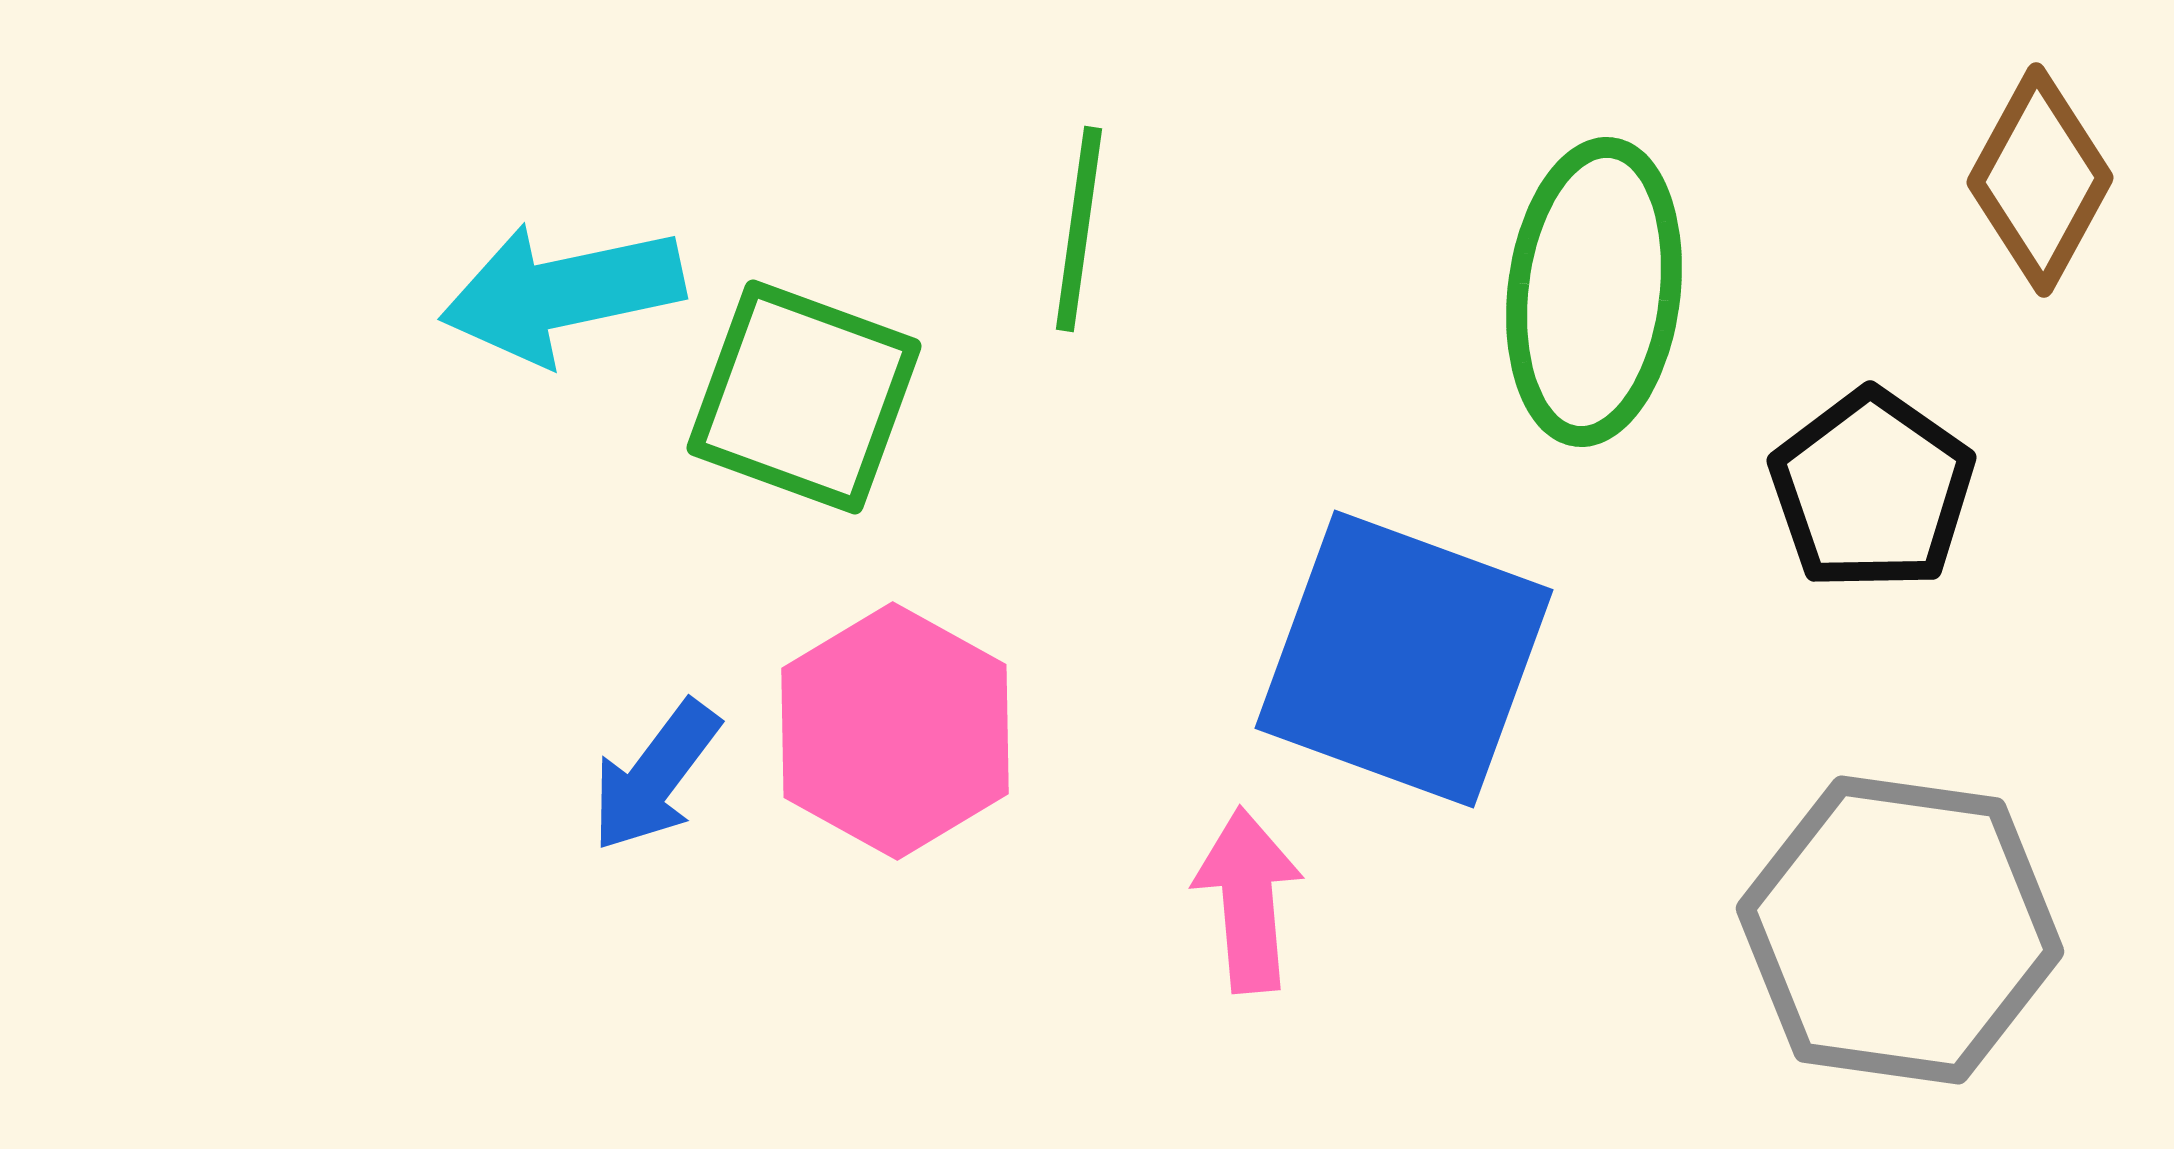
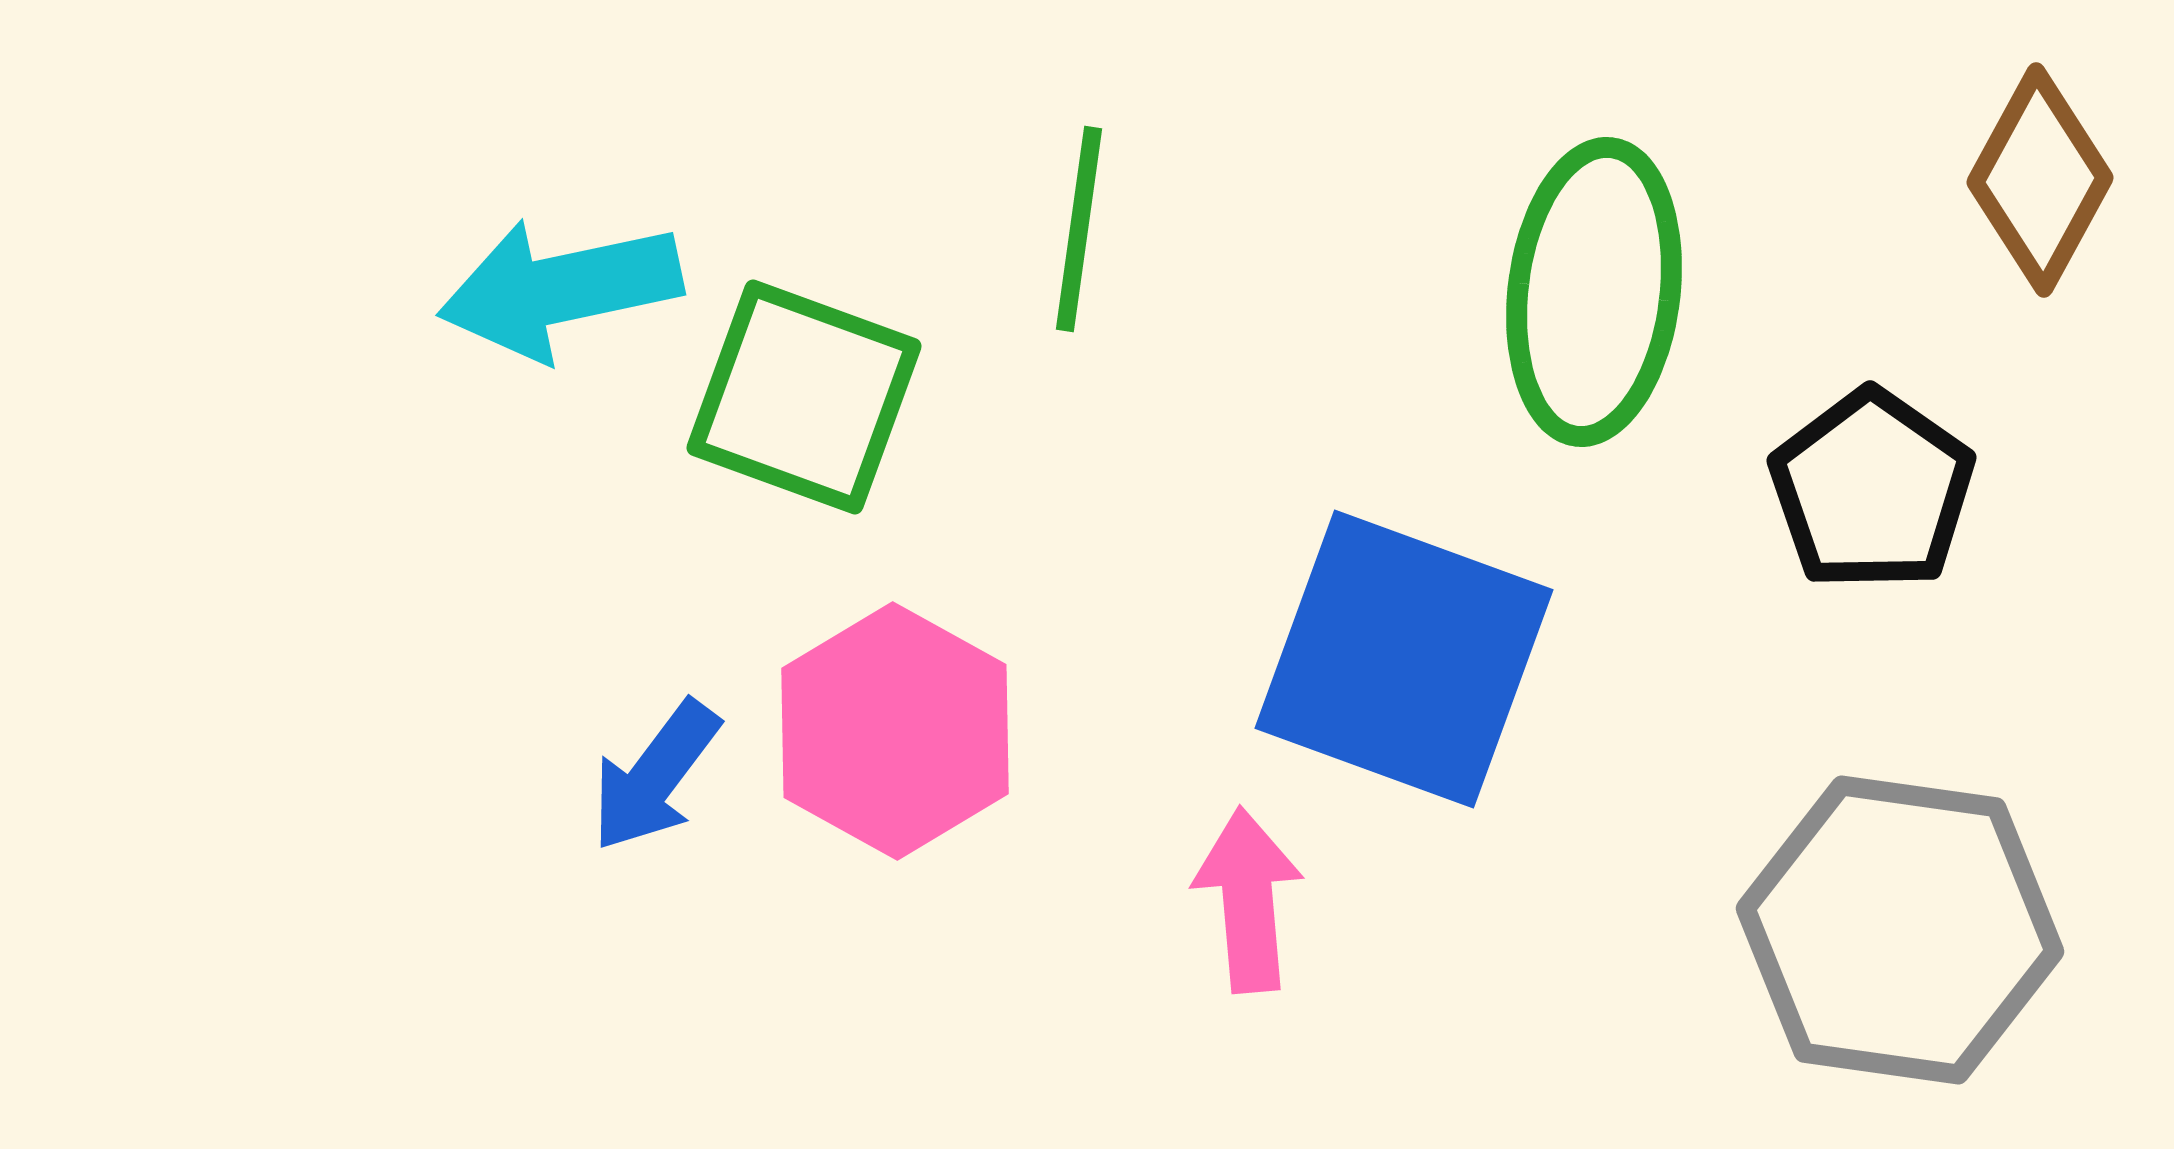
cyan arrow: moved 2 px left, 4 px up
